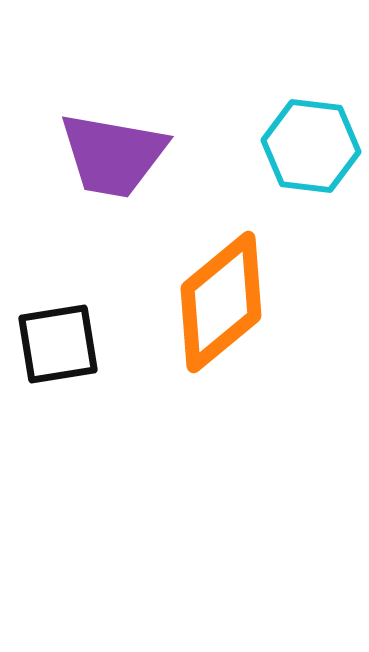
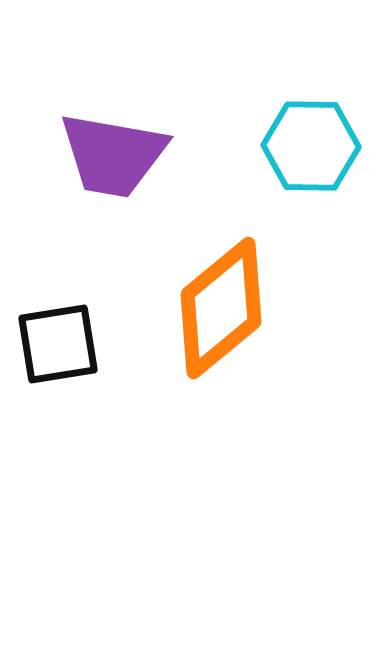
cyan hexagon: rotated 6 degrees counterclockwise
orange diamond: moved 6 px down
